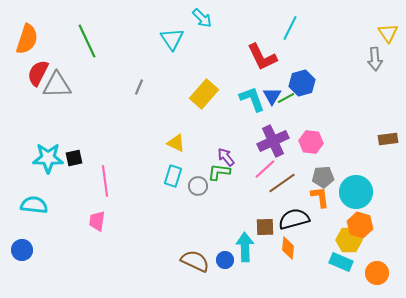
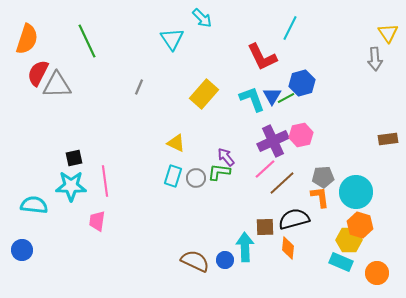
pink hexagon at (311, 142): moved 10 px left, 7 px up; rotated 20 degrees counterclockwise
cyan star at (48, 158): moved 23 px right, 28 px down
brown line at (282, 183): rotated 8 degrees counterclockwise
gray circle at (198, 186): moved 2 px left, 8 px up
